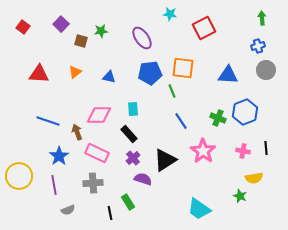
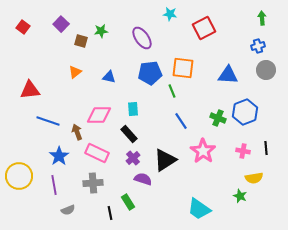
red triangle at (39, 74): moved 9 px left, 16 px down; rotated 10 degrees counterclockwise
